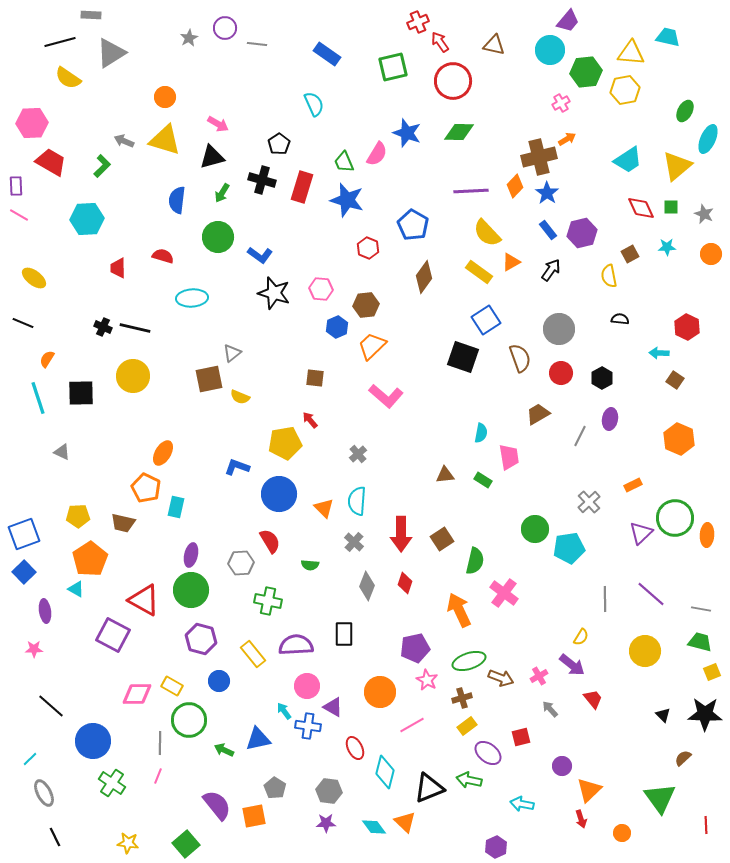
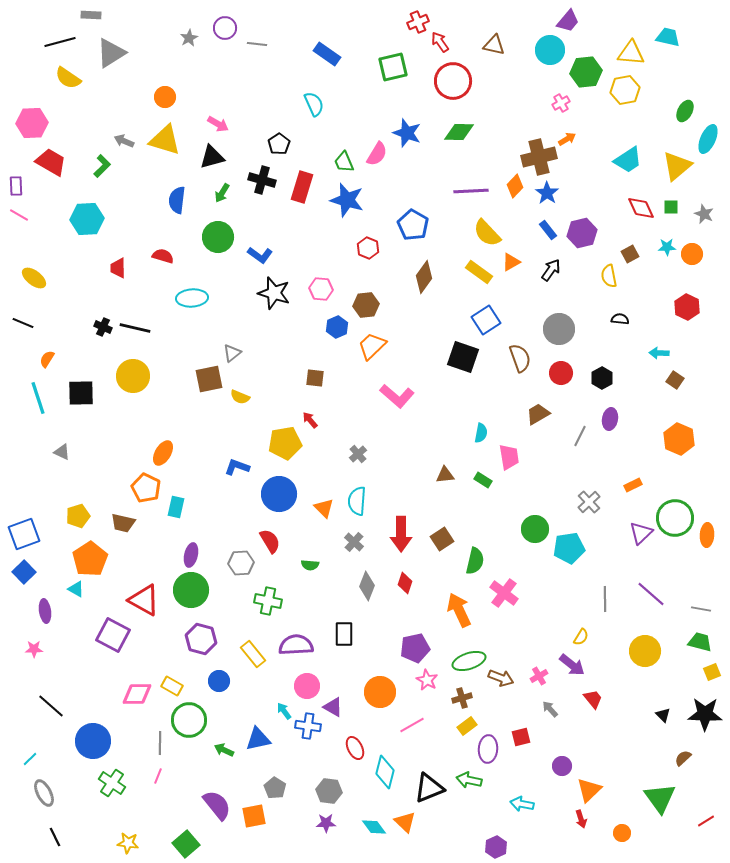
orange circle at (711, 254): moved 19 px left
red hexagon at (687, 327): moved 20 px up
pink L-shape at (386, 396): moved 11 px right
yellow pentagon at (78, 516): rotated 15 degrees counterclockwise
purple ellipse at (488, 753): moved 4 px up; rotated 56 degrees clockwise
red line at (706, 825): moved 4 px up; rotated 60 degrees clockwise
